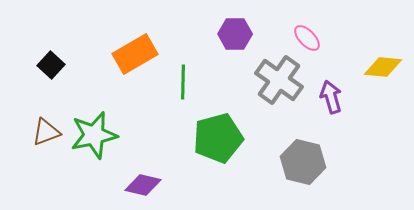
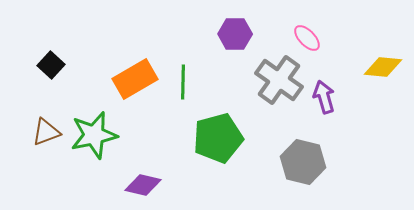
orange rectangle: moved 25 px down
purple arrow: moved 7 px left
